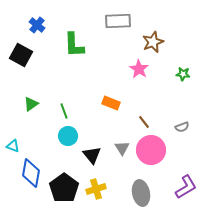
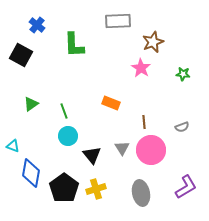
pink star: moved 2 px right, 1 px up
brown line: rotated 32 degrees clockwise
